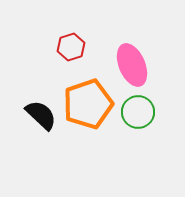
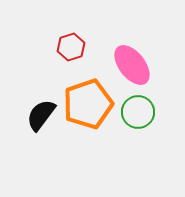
pink ellipse: rotated 15 degrees counterclockwise
black semicircle: rotated 96 degrees counterclockwise
